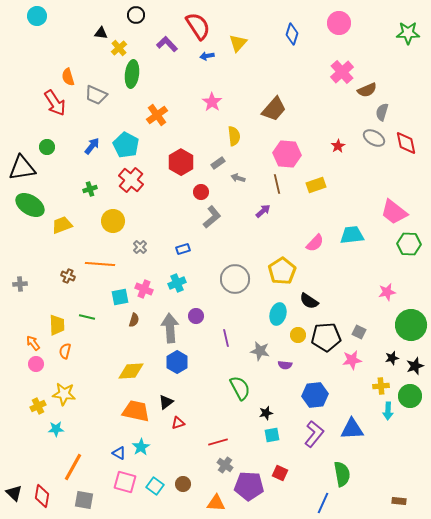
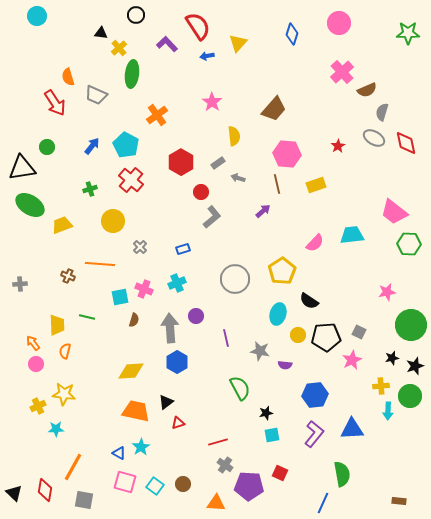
pink star at (352, 360): rotated 18 degrees counterclockwise
red diamond at (42, 496): moved 3 px right, 6 px up
